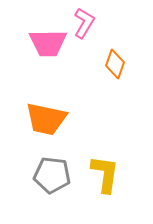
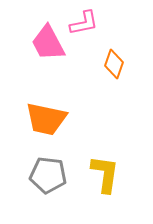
pink L-shape: rotated 48 degrees clockwise
pink trapezoid: rotated 63 degrees clockwise
orange diamond: moved 1 px left
gray pentagon: moved 4 px left
